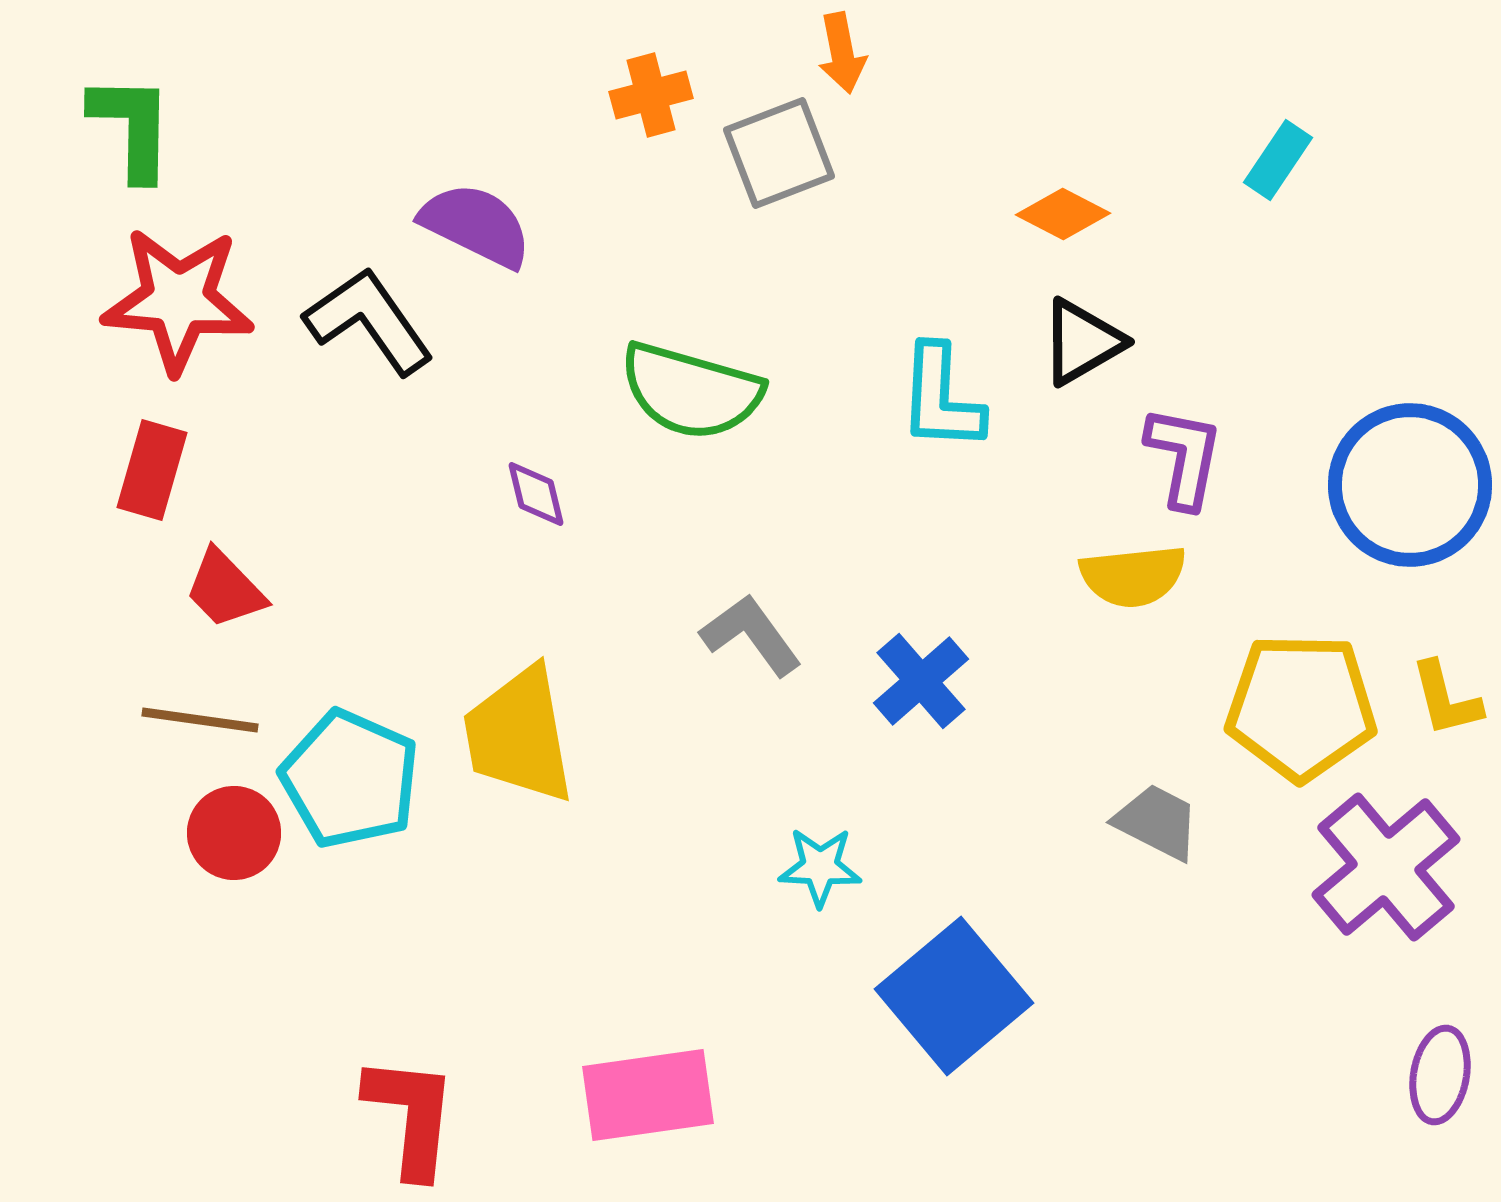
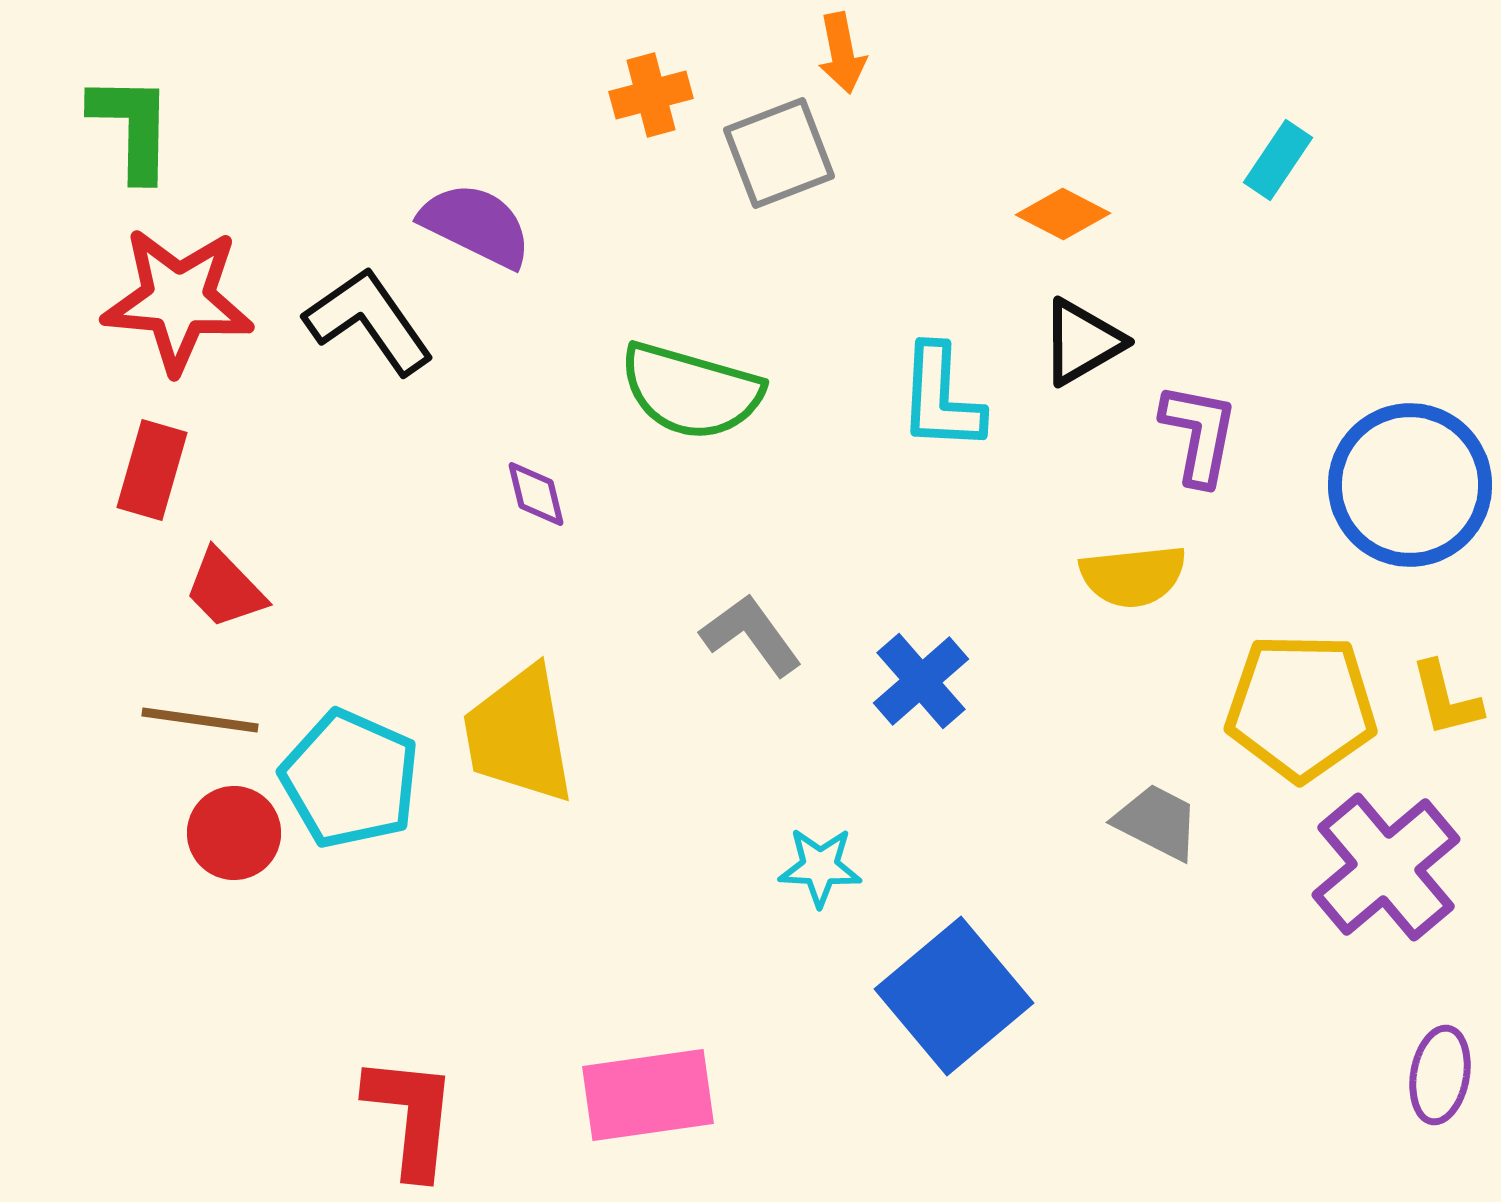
purple L-shape: moved 15 px right, 23 px up
